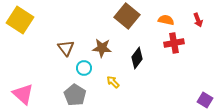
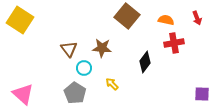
red arrow: moved 1 px left, 2 px up
brown triangle: moved 3 px right, 1 px down
black diamond: moved 8 px right, 4 px down
yellow arrow: moved 1 px left, 2 px down
gray pentagon: moved 2 px up
purple square: moved 3 px left, 6 px up; rotated 28 degrees counterclockwise
